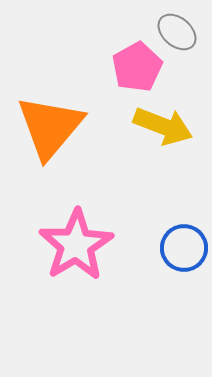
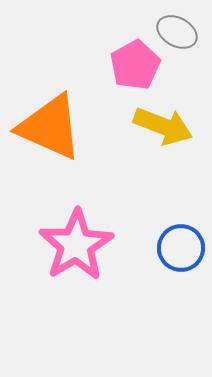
gray ellipse: rotated 12 degrees counterclockwise
pink pentagon: moved 2 px left, 2 px up
orange triangle: rotated 46 degrees counterclockwise
blue circle: moved 3 px left
